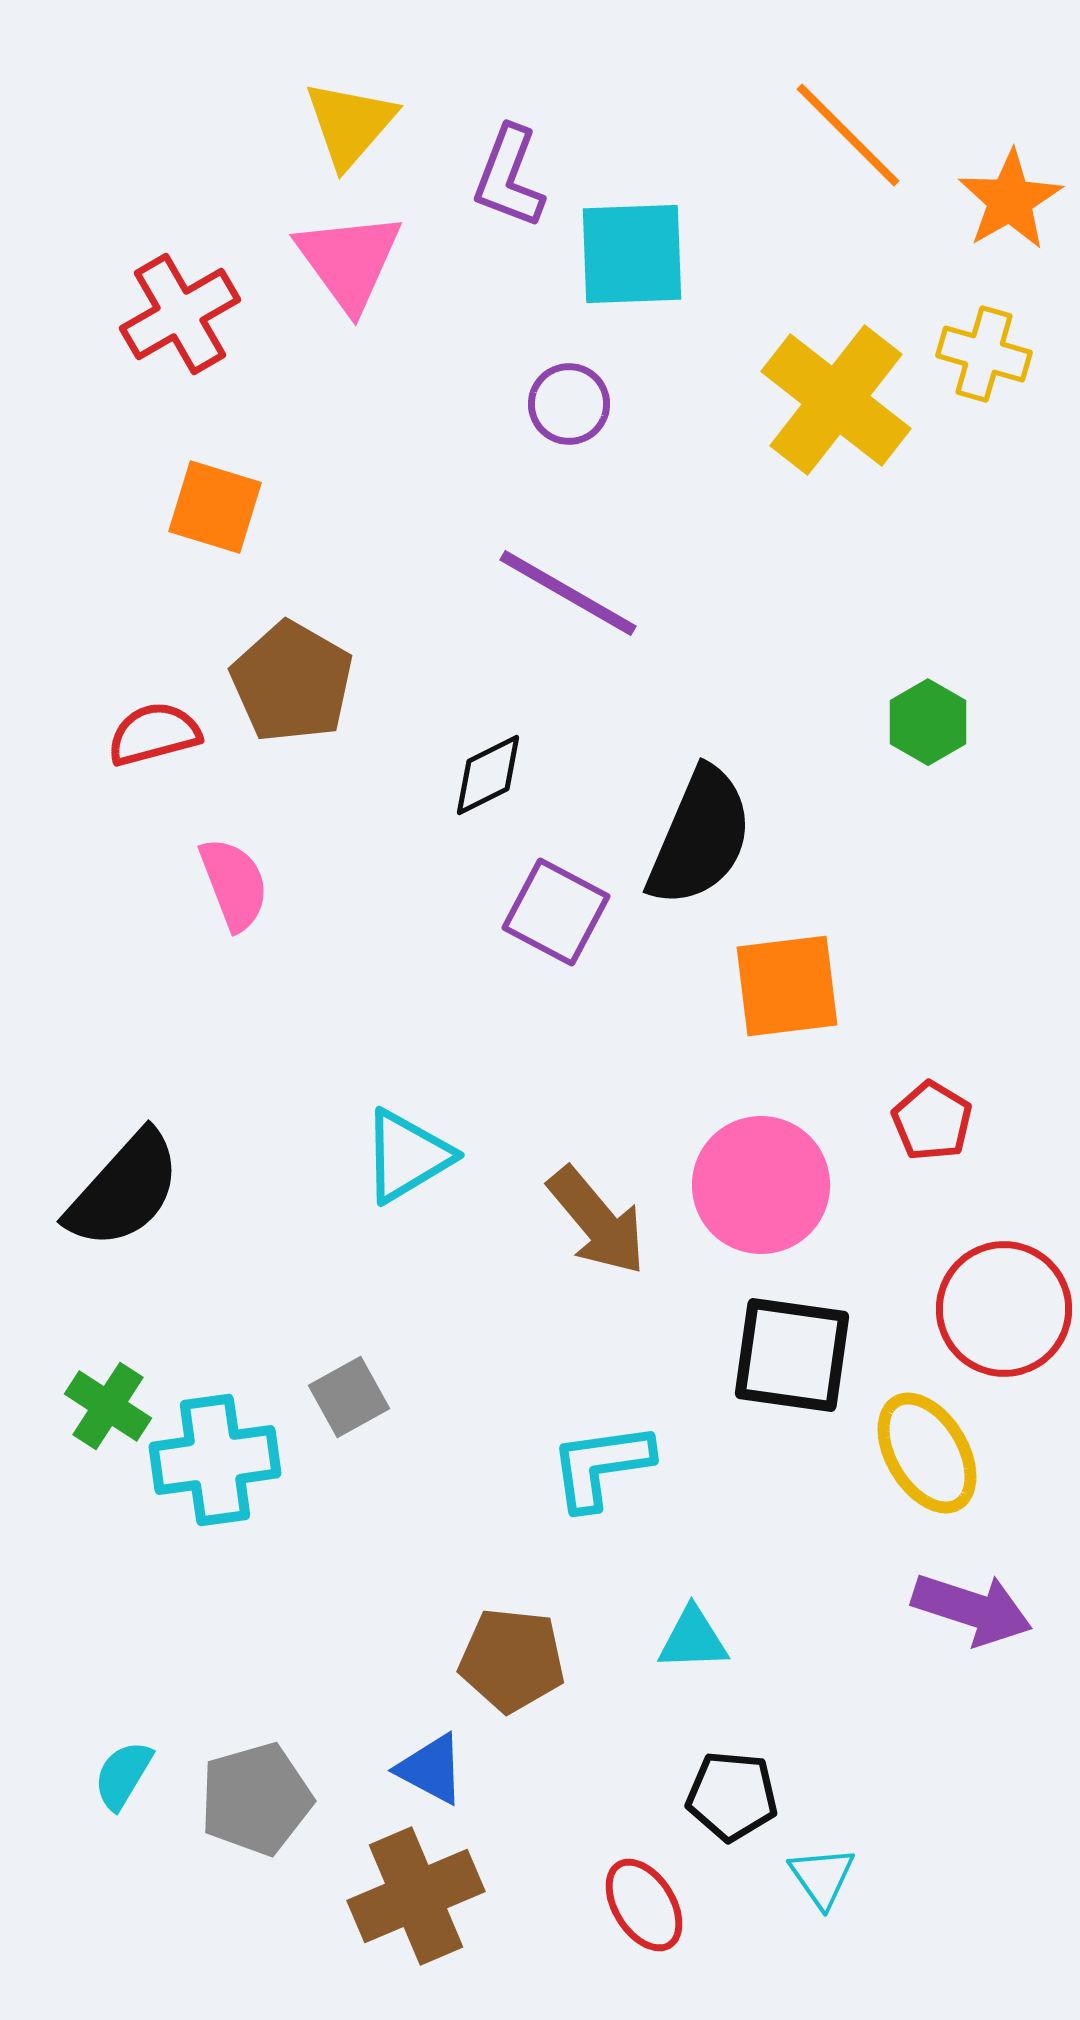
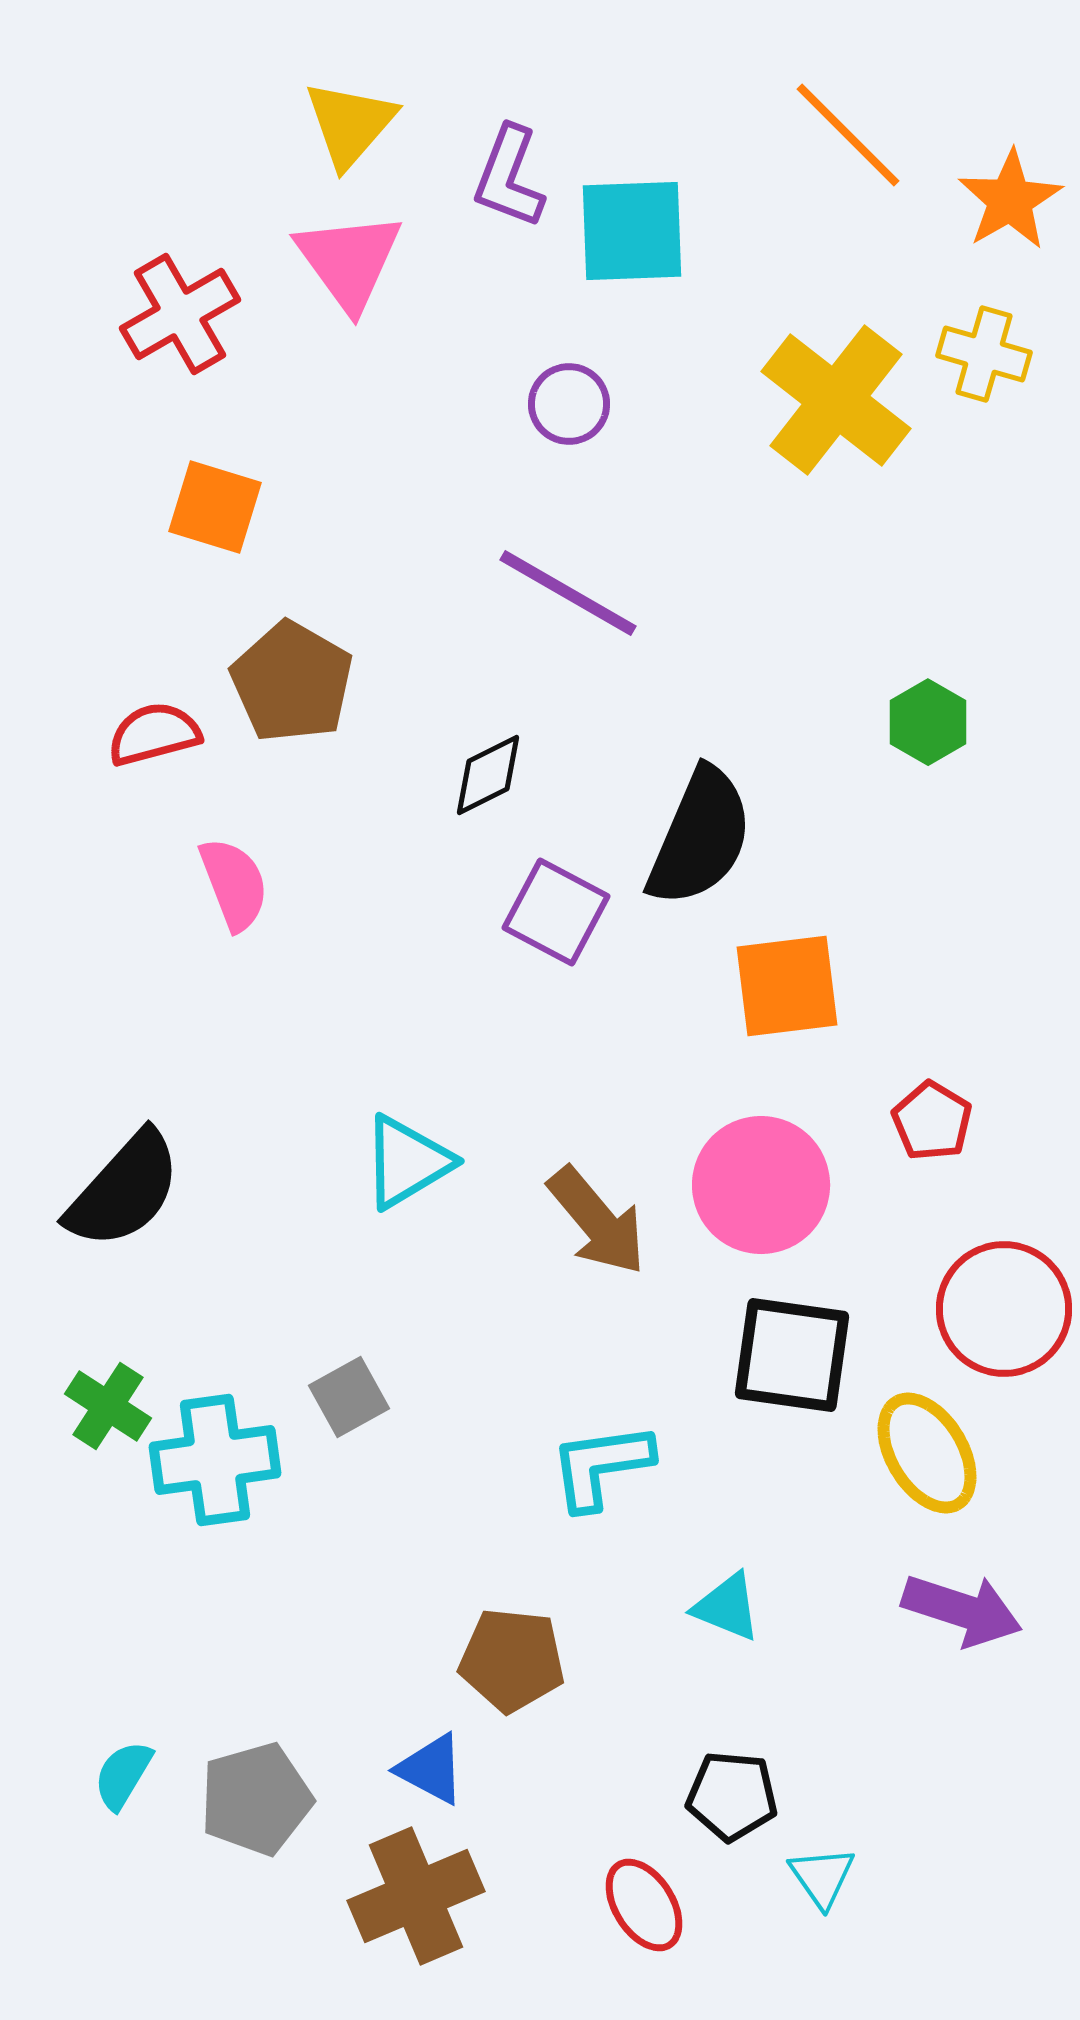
cyan square at (632, 254): moved 23 px up
cyan triangle at (407, 1156): moved 6 px down
purple arrow at (972, 1609): moved 10 px left, 1 px down
cyan triangle at (693, 1639): moved 34 px right, 32 px up; rotated 24 degrees clockwise
